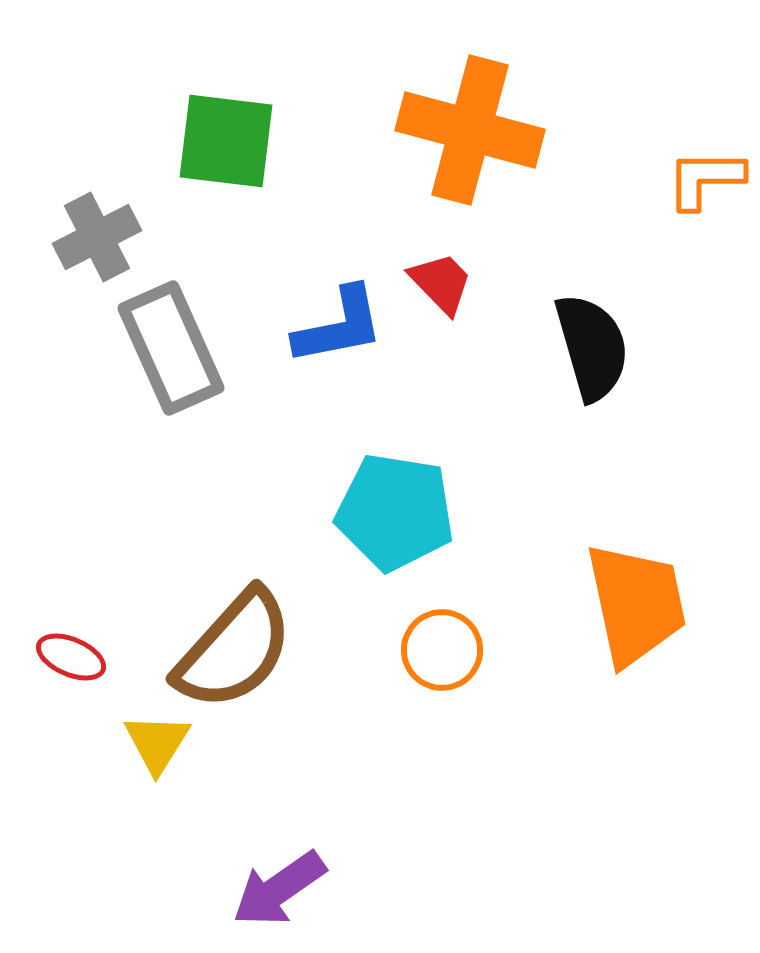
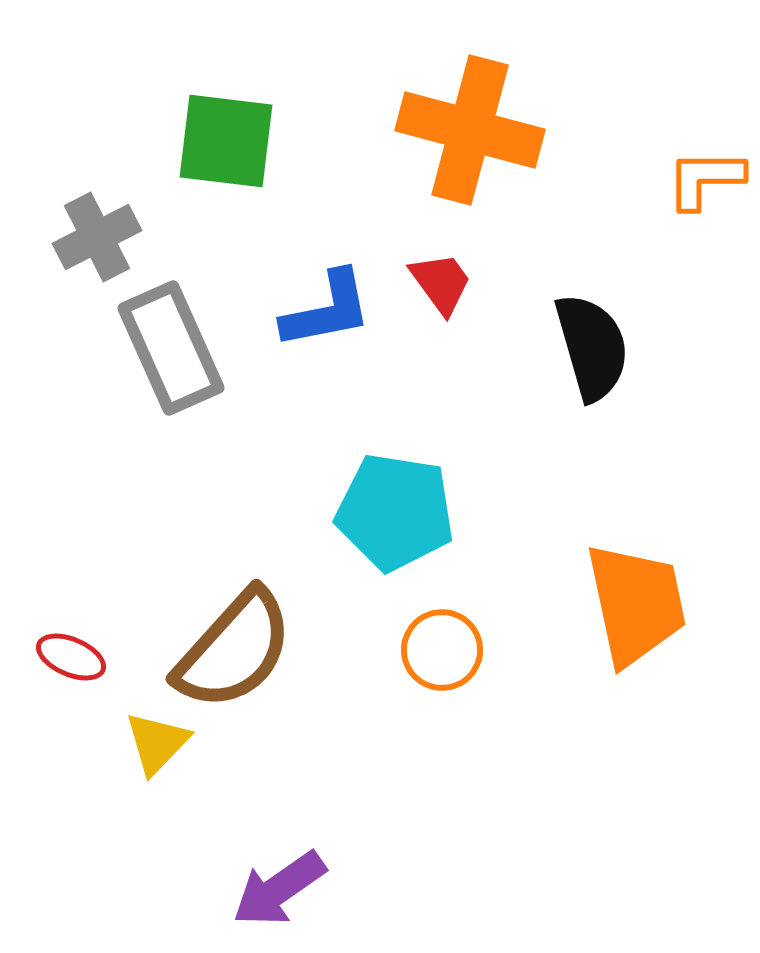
red trapezoid: rotated 8 degrees clockwise
blue L-shape: moved 12 px left, 16 px up
yellow triangle: rotated 12 degrees clockwise
